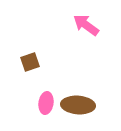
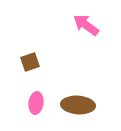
pink ellipse: moved 10 px left
